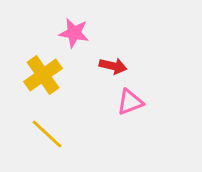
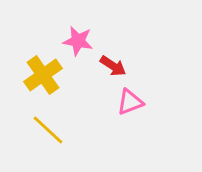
pink star: moved 4 px right, 8 px down
red arrow: rotated 20 degrees clockwise
yellow line: moved 1 px right, 4 px up
